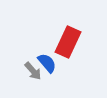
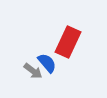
gray arrow: rotated 12 degrees counterclockwise
